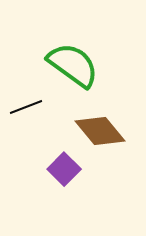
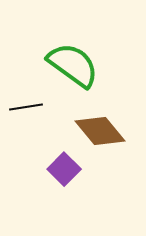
black line: rotated 12 degrees clockwise
